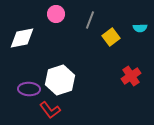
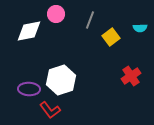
white diamond: moved 7 px right, 7 px up
white hexagon: moved 1 px right
